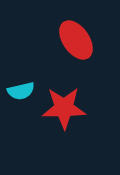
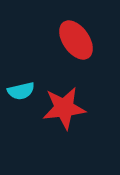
red star: rotated 6 degrees counterclockwise
